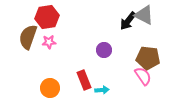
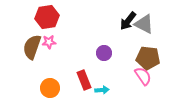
gray triangle: moved 9 px down
brown semicircle: moved 4 px right, 10 px down
purple circle: moved 3 px down
